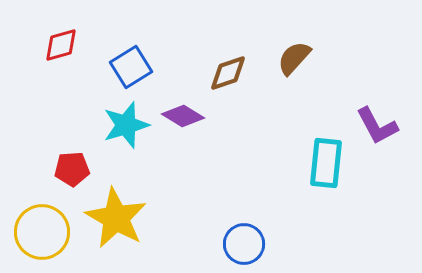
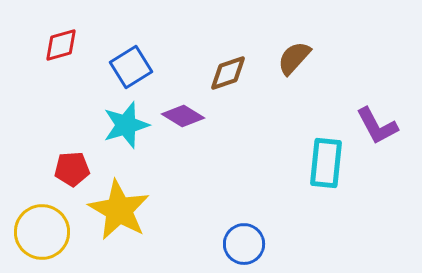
yellow star: moved 3 px right, 8 px up
